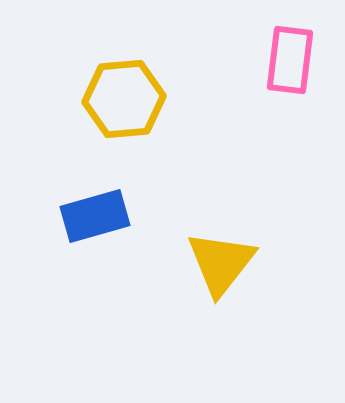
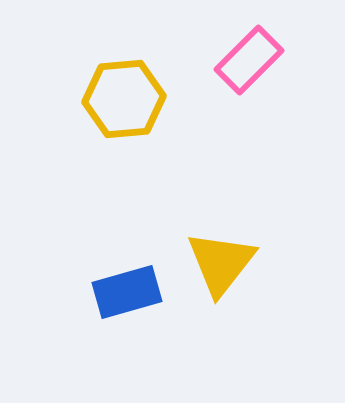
pink rectangle: moved 41 px left; rotated 38 degrees clockwise
blue rectangle: moved 32 px right, 76 px down
